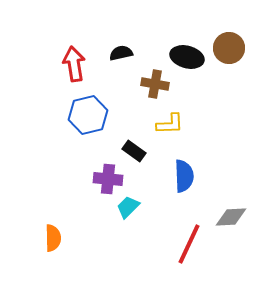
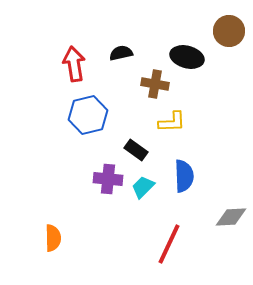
brown circle: moved 17 px up
yellow L-shape: moved 2 px right, 2 px up
black rectangle: moved 2 px right, 1 px up
cyan trapezoid: moved 15 px right, 20 px up
red line: moved 20 px left
